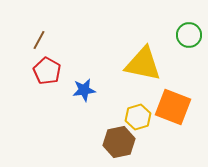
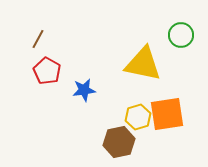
green circle: moved 8 px left
brown line: moved 1 px left, 1 px up
orange square: moved 6 px left, 7 px down; rotated 30 degrees counterclockwise
